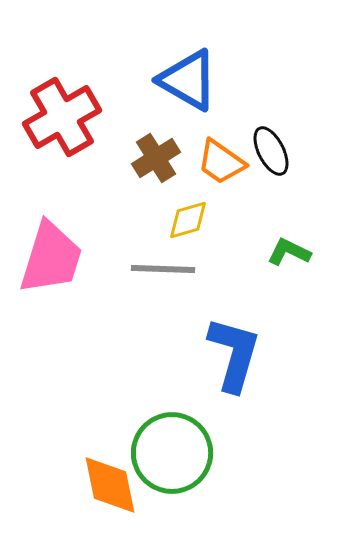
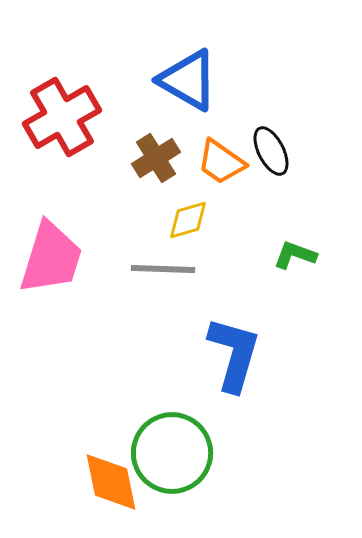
green L-shape: moved 6 px right, 3 px down; rotated 6 degrees counterclockwise
orange diamond: moved 1 px right, 3 px up
